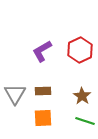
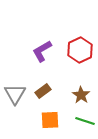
brown rectangle: rotated 35 degrees counterclockwise
brown star: moved 1 px left, 1 px up
orange square: moved 7 px right, 2 px down
